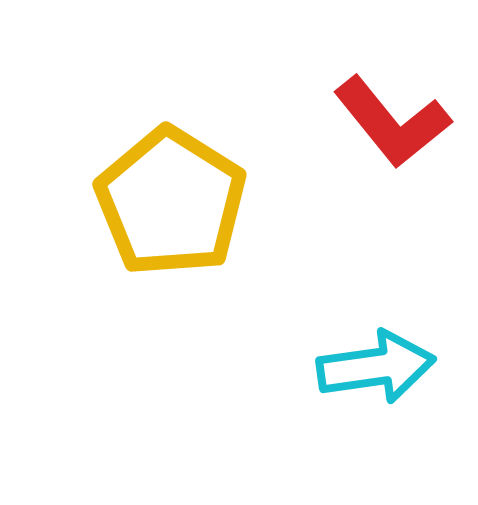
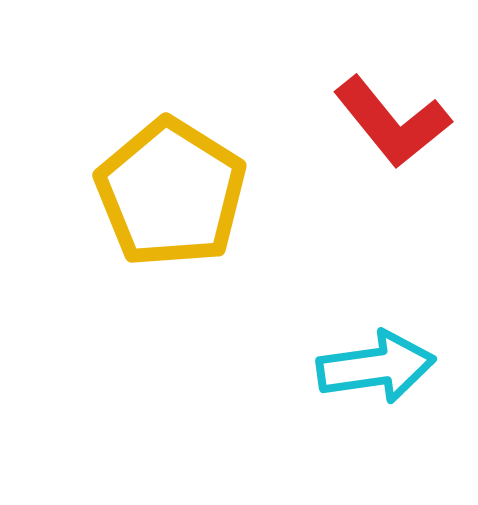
yellow pentagon: moved 9 px up
